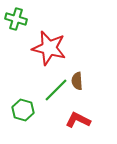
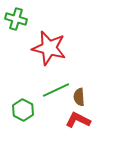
brown semicircle: moved 2 px right, 16 px down
green line: rotated 20 degrees clockwise
green hexagon: rotated 10 degrees clockwise
